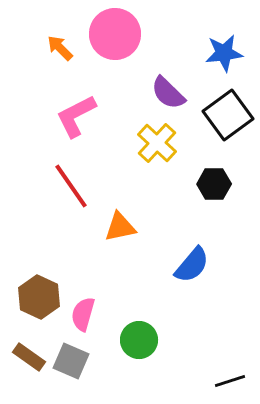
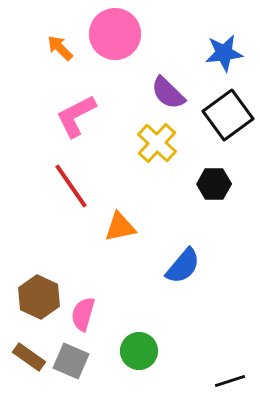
blue semicircle: moved 9 px left, 1 px down
green circle: moved 11 px down
